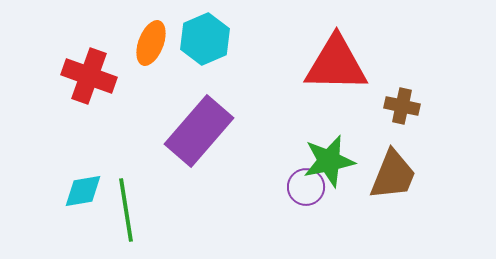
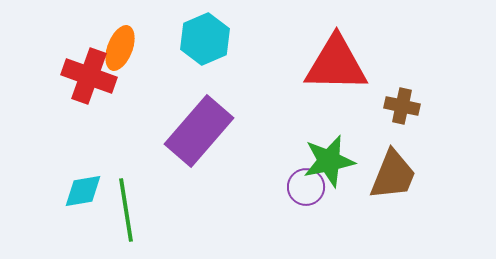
orange ellipse: moved 31 px left, 5 px down
